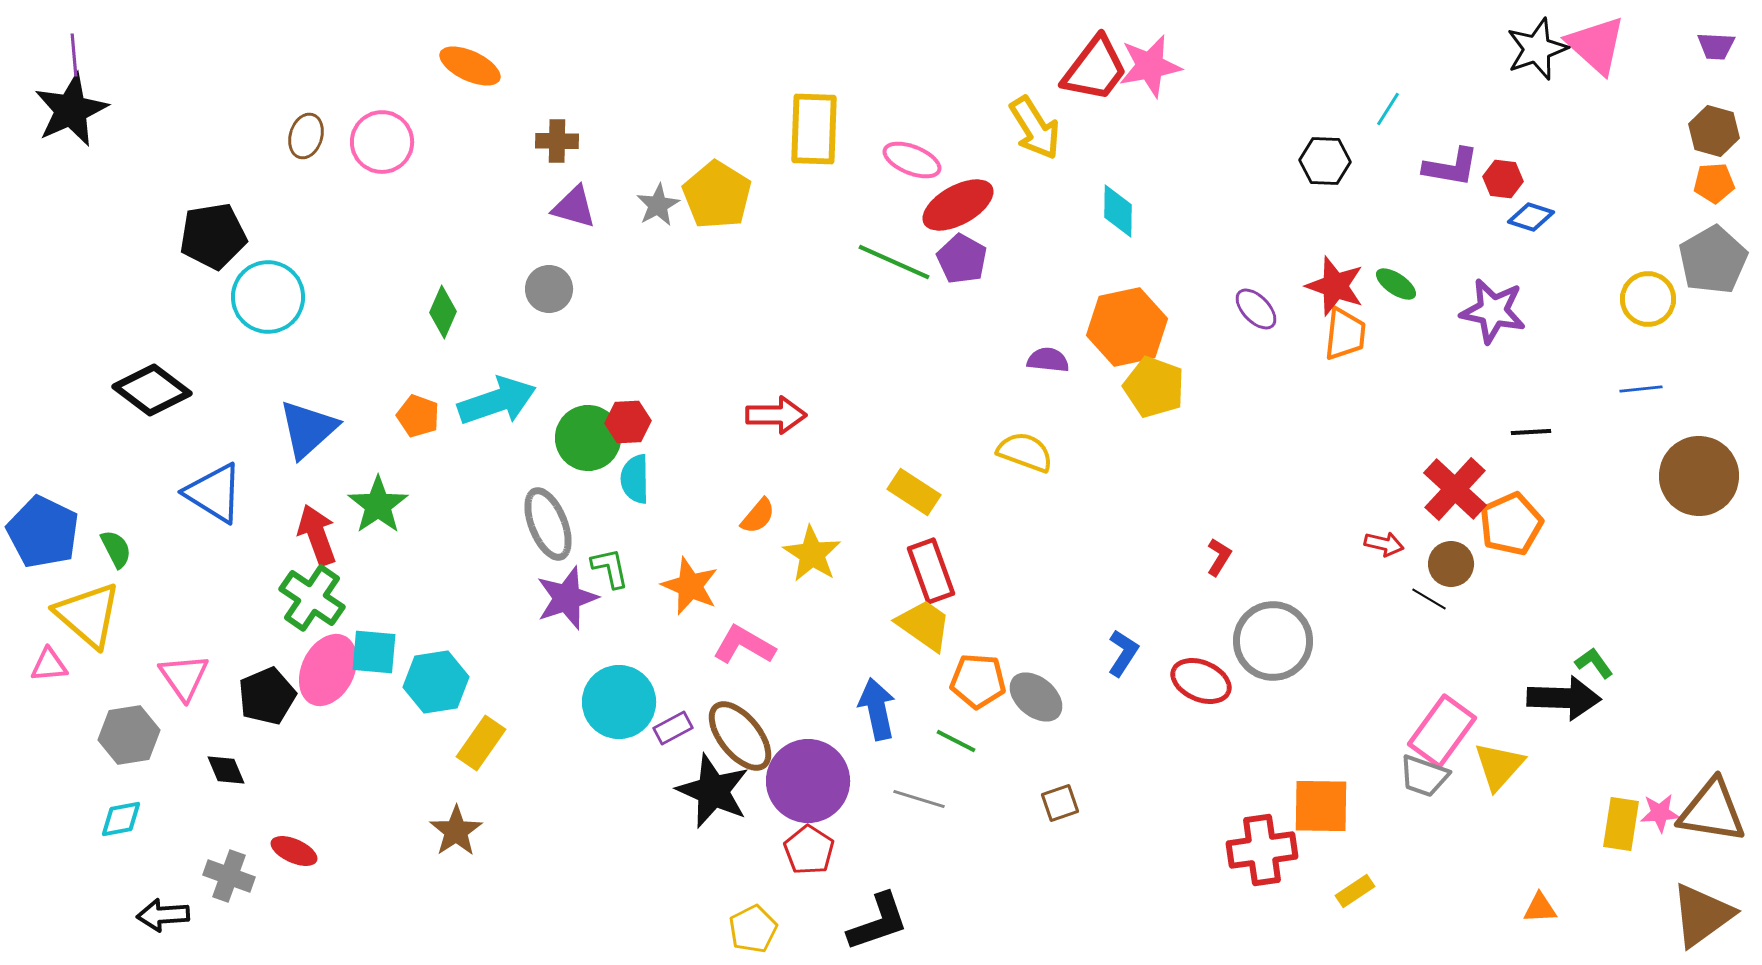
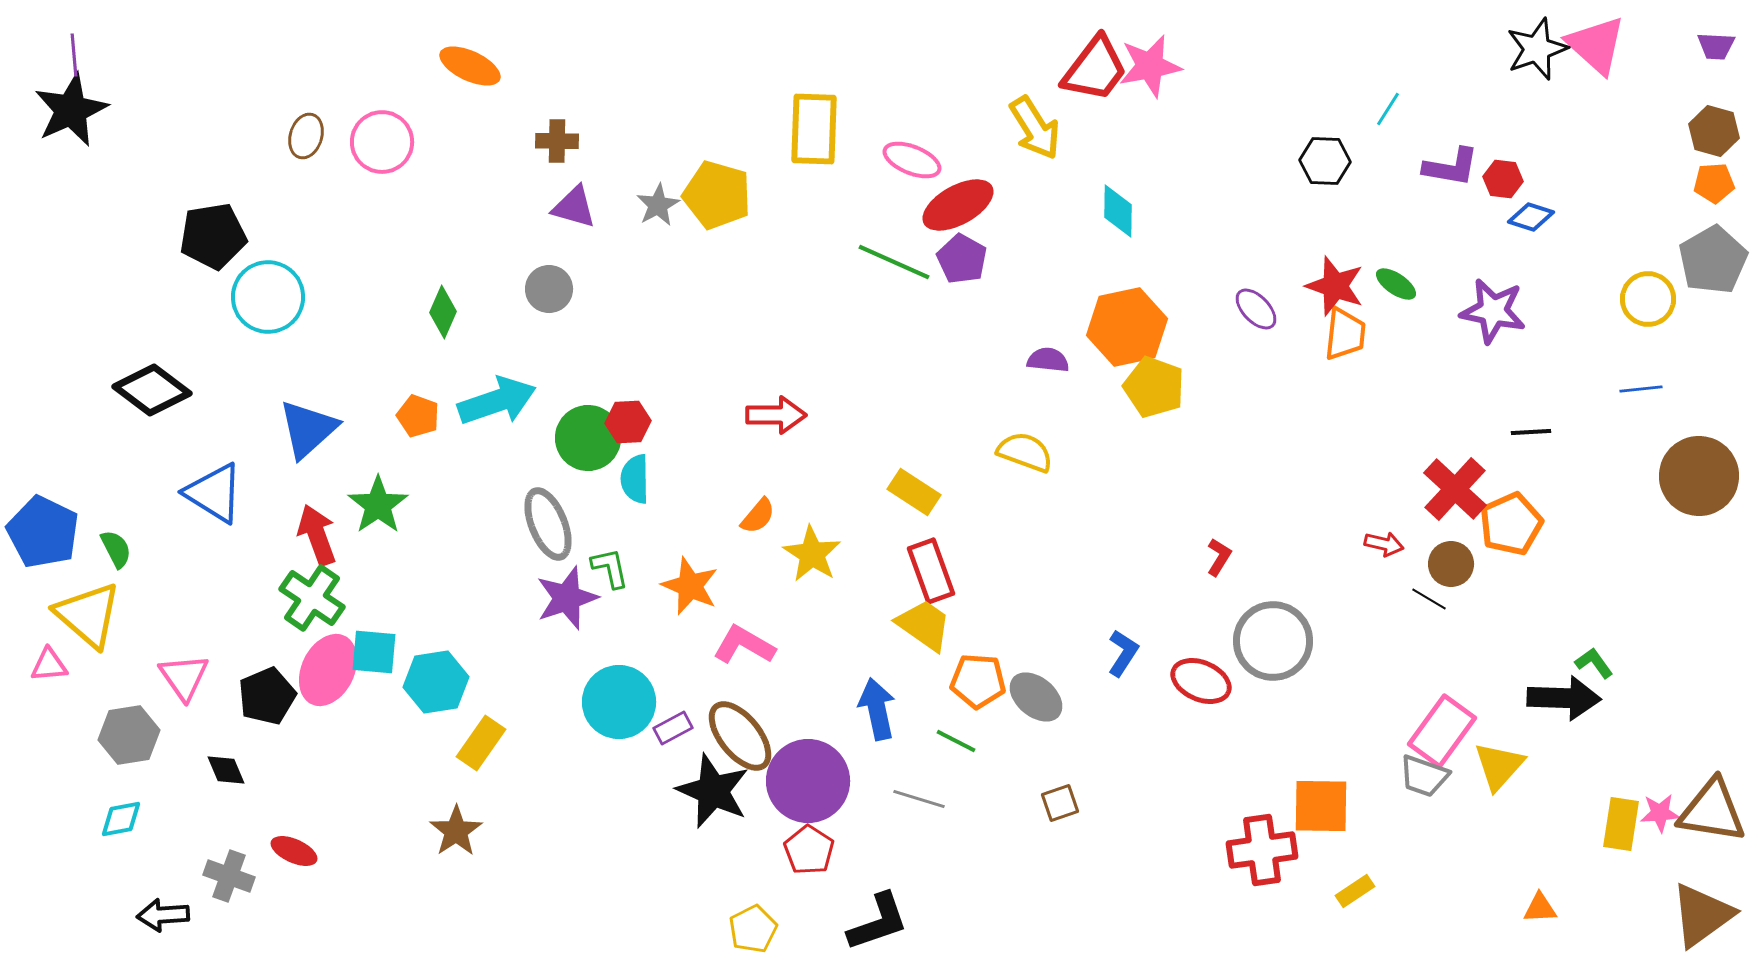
yellow pentagon at (717, 195): rotated 16 degrees counterclockwise
